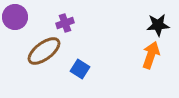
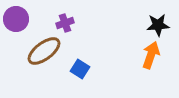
purple circle: moved 1 px right, 2 px down
